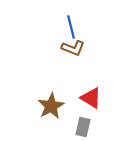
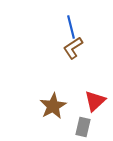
brown L-shape: rotated 125 degrees clockwise
red triangle: moved 4 px right, 3 px down; rotated 45 degrees clockwise
brown star: moved 2 px right
